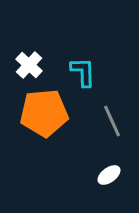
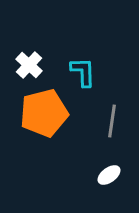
orange pentagon: rotated 9 degrees counterclockwise
gray line: rotated 32 degrees clockwise
